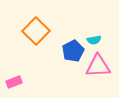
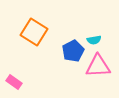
orange square: moved 2 px left, 1 px down; rotated 12 degrees counterclockwise
pink rectangle: rotated 56 degrees clockwise
